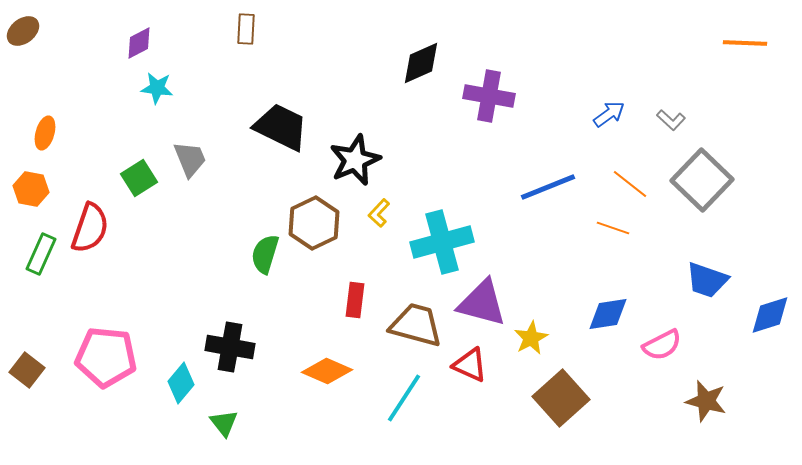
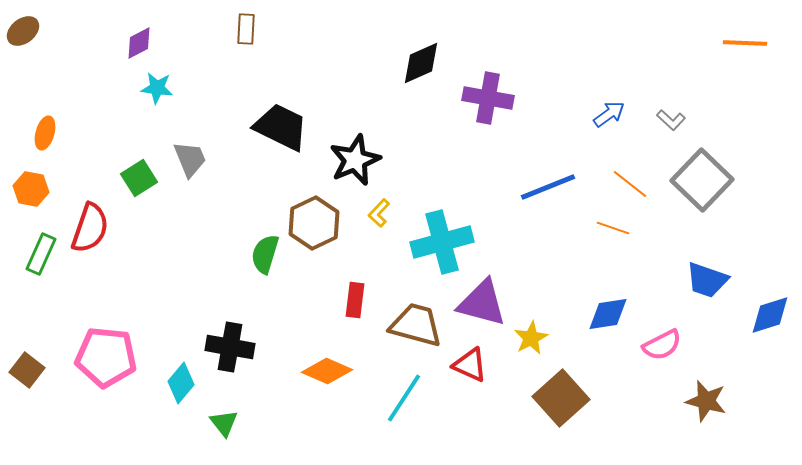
purple cross at (489, 96): moved 1 px left, 2 px down
